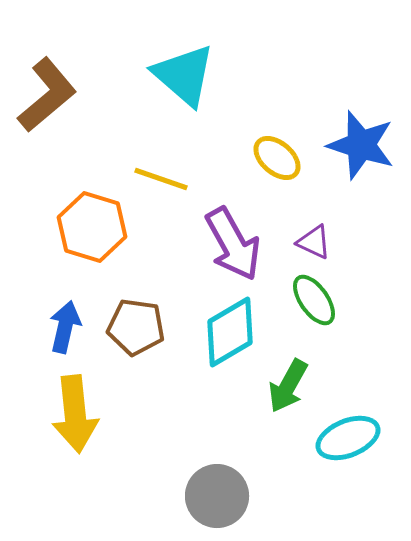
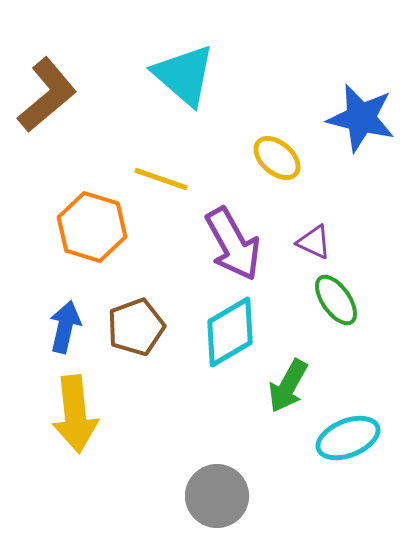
blue star: moved 27 px up; rotated 4 degrees counterclockwise
green ellipse: moved 22 px right
brown pentagon: rotated 28 degrees counterclockwise
